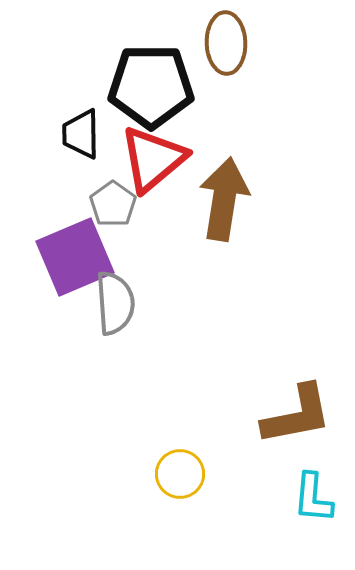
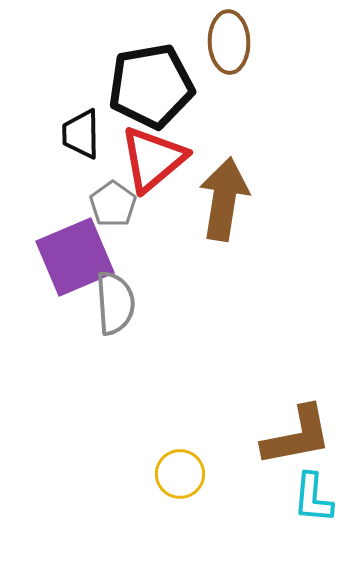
brown ellipse: moved 3 px right, 1 px up
black pentagon: rotated 10 degrees counterclockwise
brown L-shape: moved 21 px down
